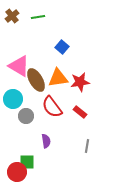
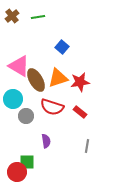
orange triangle: rotated 10 degrees counterclockwise
red semicircle: rotated 35 degrees counterclockwise
